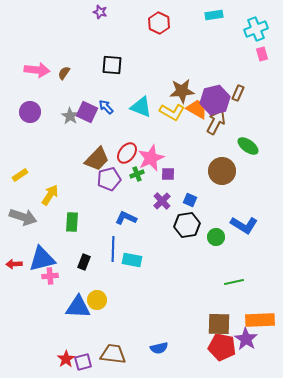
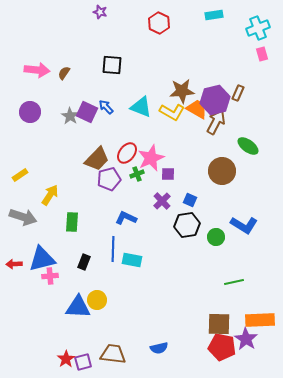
cyan cross at (256, 29): moved 2 px right, 1 px up
